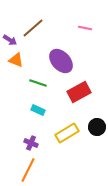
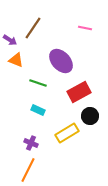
brown line: rotated 15 degrees counterclockwise
black circle: moved 7 px left, 11 px up
